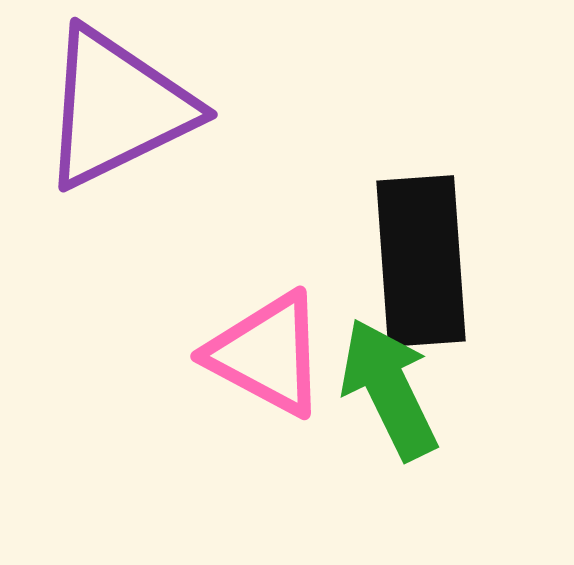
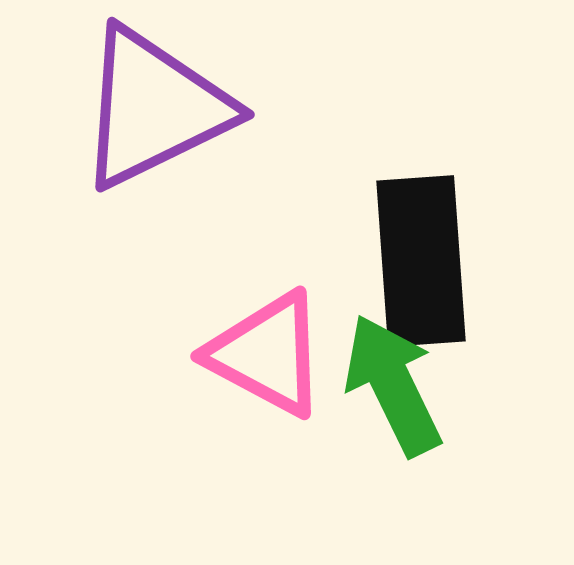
purple triangle: moved 37 px right
green arrow: moved 4 px right, 4 px up
